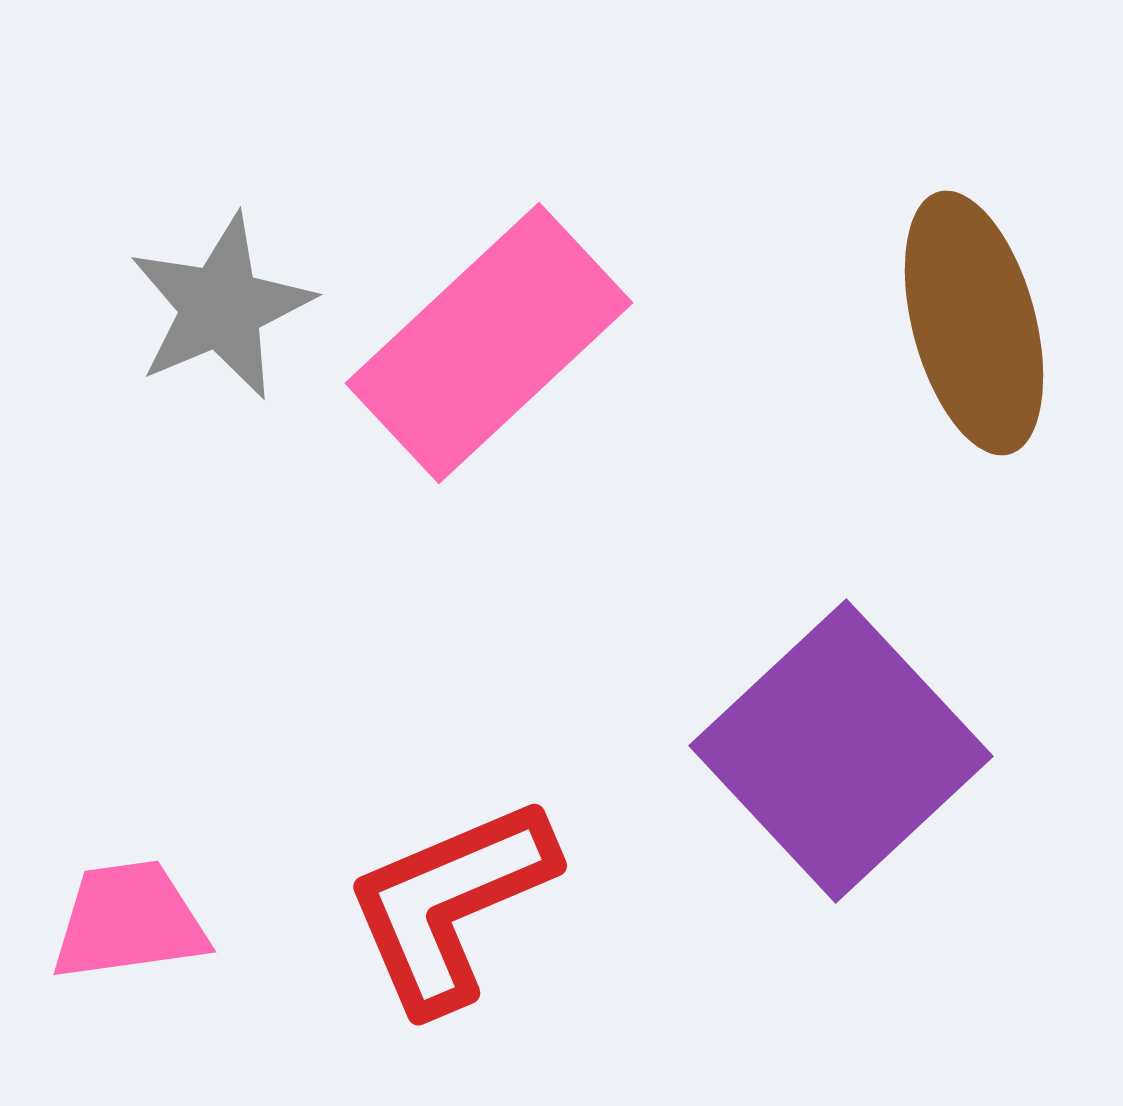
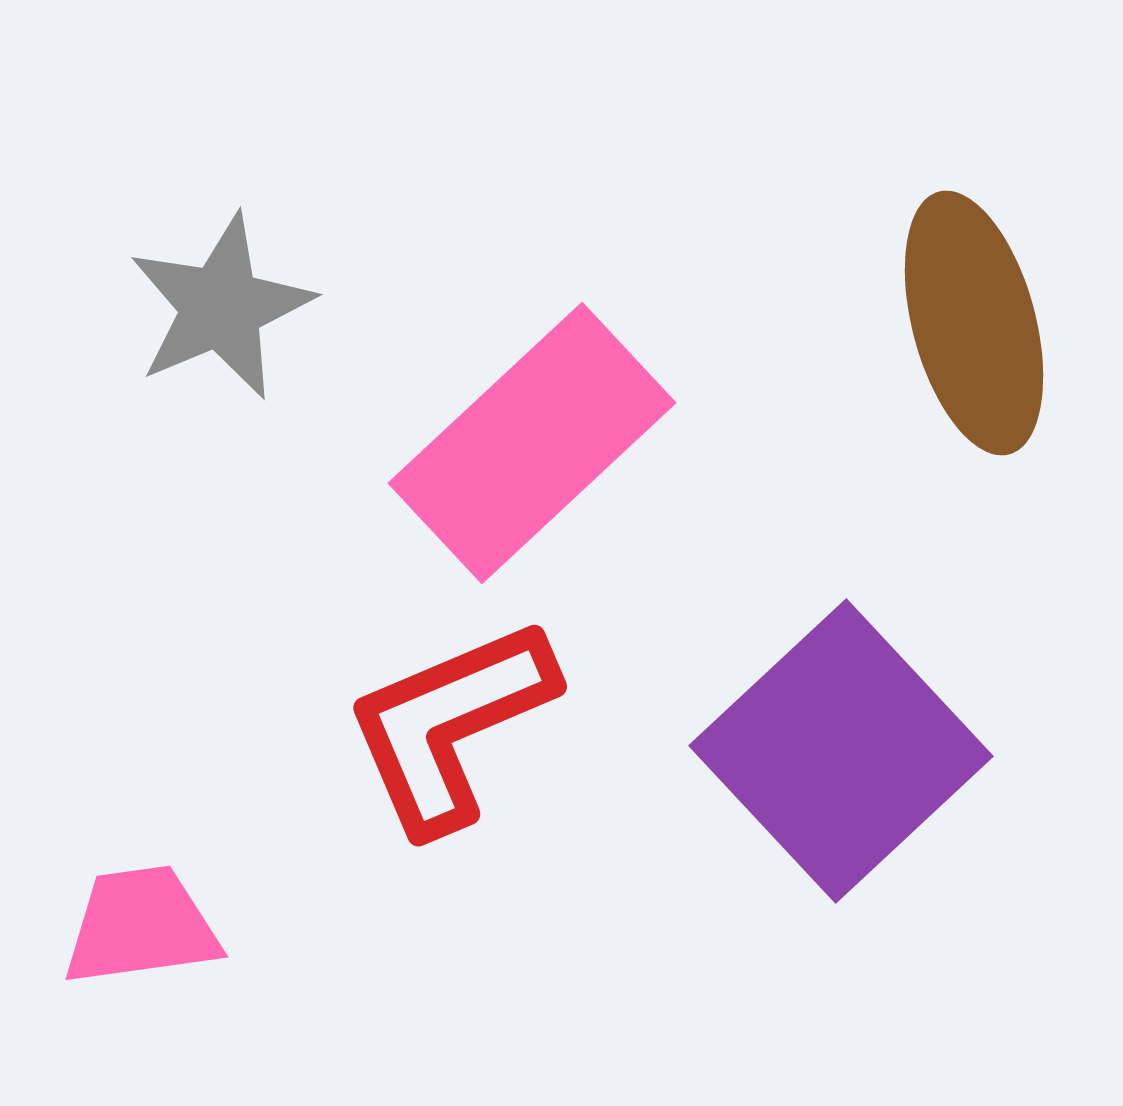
pink rectangle: moved 43 px right, 100 px down
red L-shape: moved 179 px up
pink trapezoid: moved 12 px right, 5 px down
